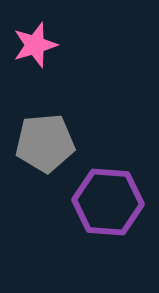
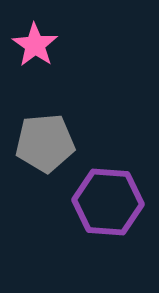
pink star: rotated 21 degrees counterclockwise
